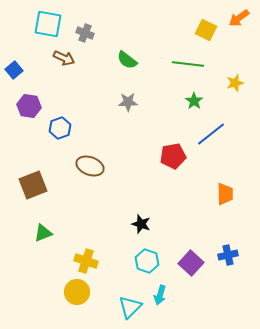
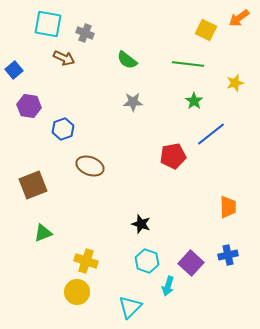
gray star: moved 5 px right
blue hexagon: moved 3 px right, 1 px down
orange trapezoid: moved 3 px right, 13 px down
cyan arrow: moved 8 px right, 9 px up
